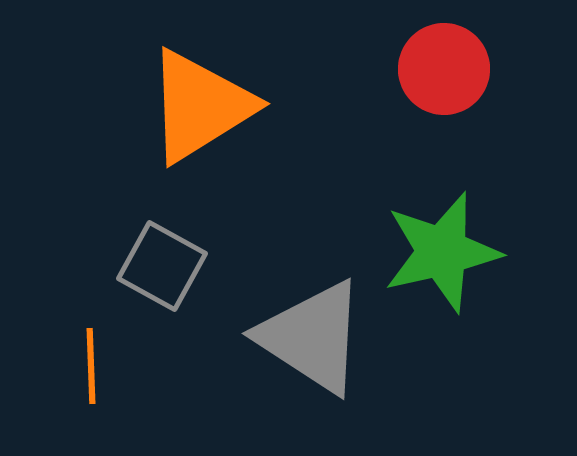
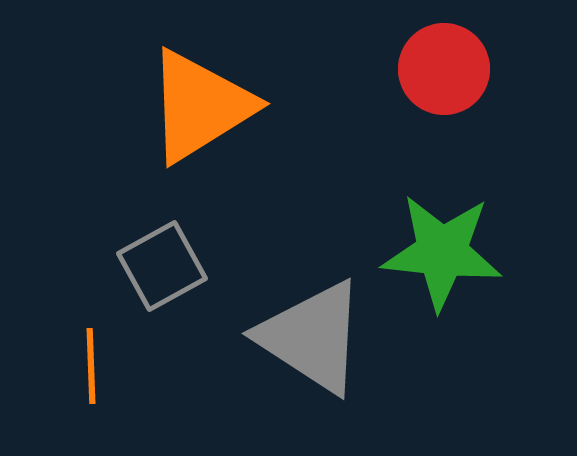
green star: rotated 19 degrees clockwise
gray square: rotated 32 degrees clockwise
